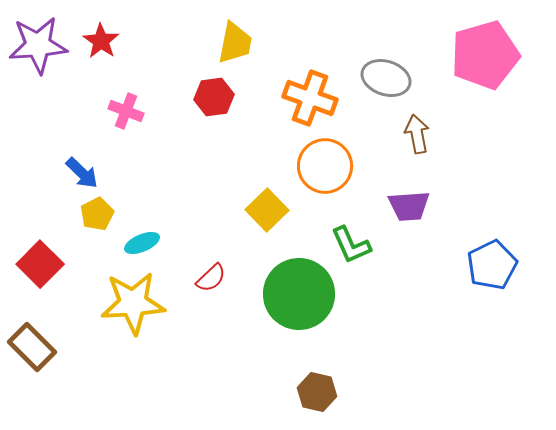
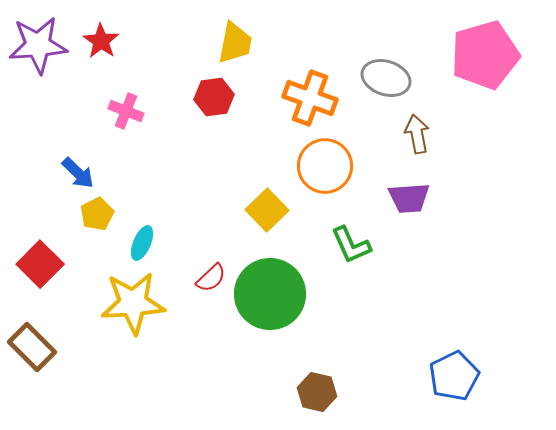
blue arrow: moved 4 px left
purple trapezoid: moved 8 px up
cyan ellipse: rotated 44 degrees counterclockwise
blue pentagon: moved 38 px left, 111 px down
green circle: moved 29 px left
